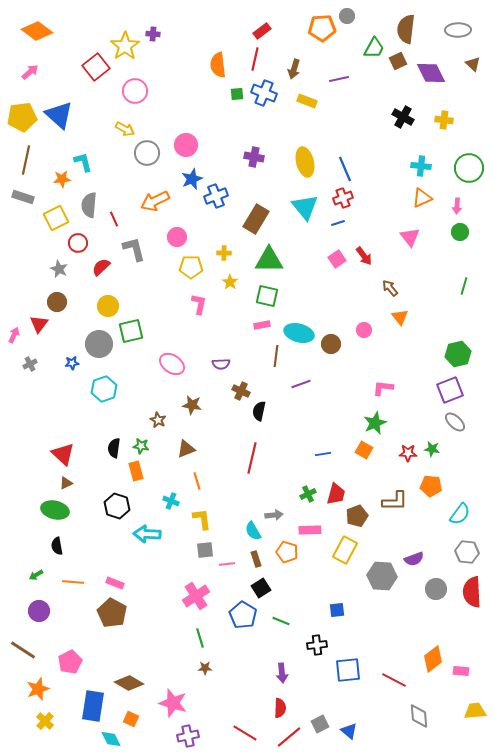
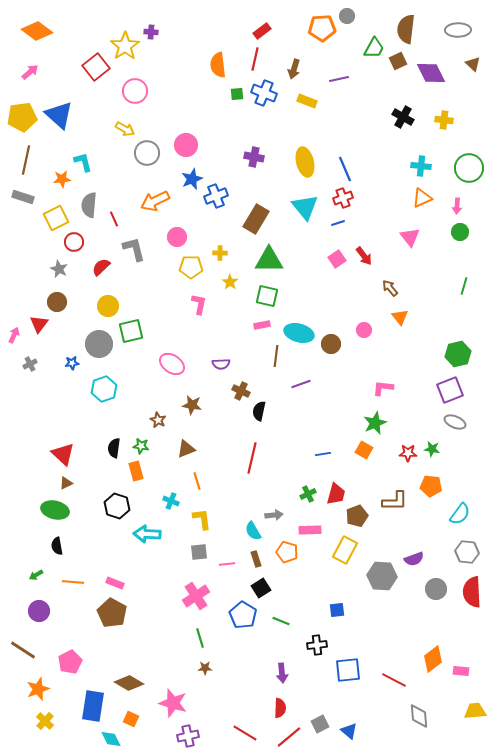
purple cross at (153, 34): moved 2 px left, 2 px up
red circle at (78, 243): moved 4 px left, 1 px up
yellow cross at (224, 253): moved 4 px left
gray ellipse at (455, 422): rotated 20 degrees counterclockwise
gray square at (205, 550): moved 6 px left, 2 px down
